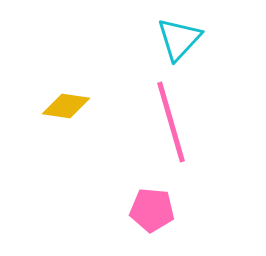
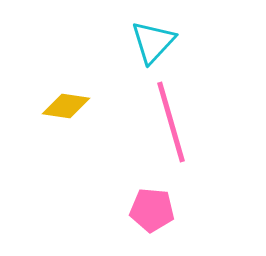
cyan triangle: moved 26 px left, 3 px down
